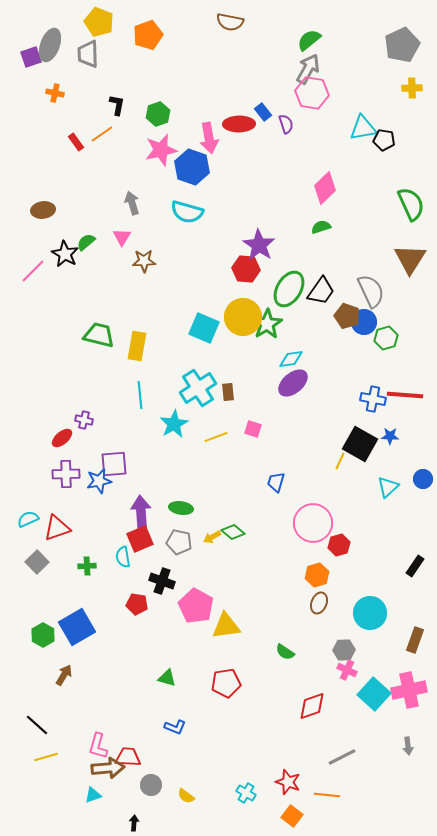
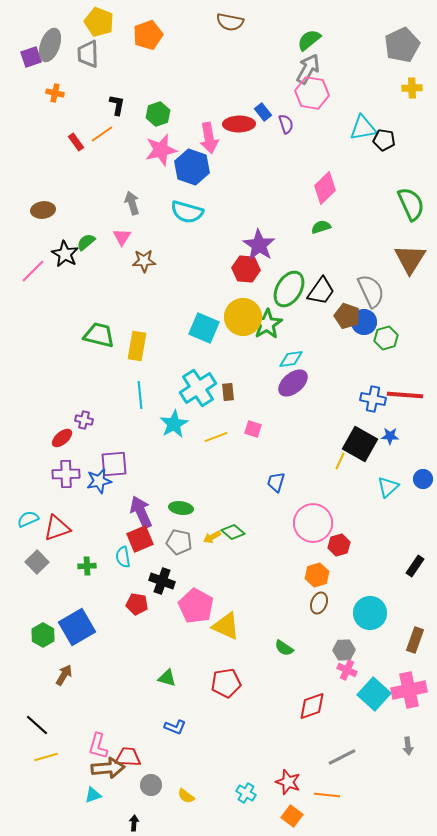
purple arrow at (141, 512): rotated 20 degrees counterclockwise
yellow triangle at (226, 626): rotated 32 degrees clockwise
green semicircle at (285, 652): moved 1 px left, 4 px up
